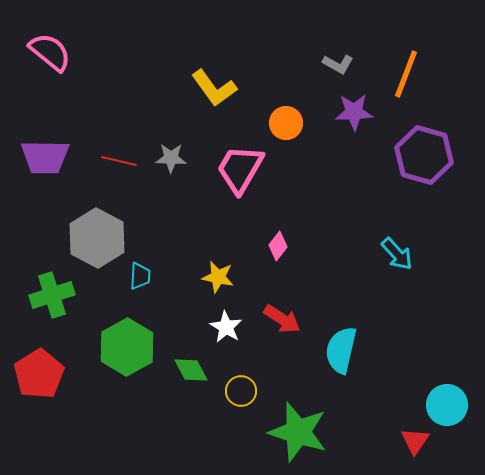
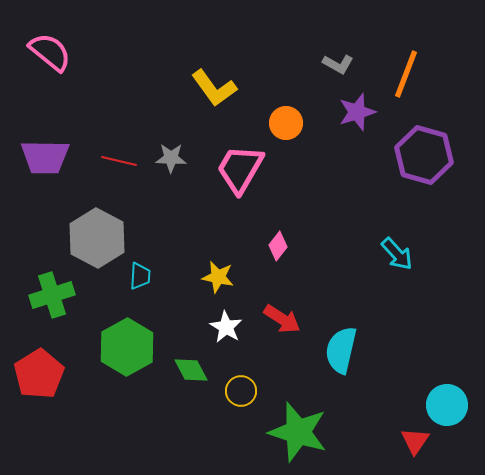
purple star: moved 3 px right; rotated 15 degrees counterclockwise
